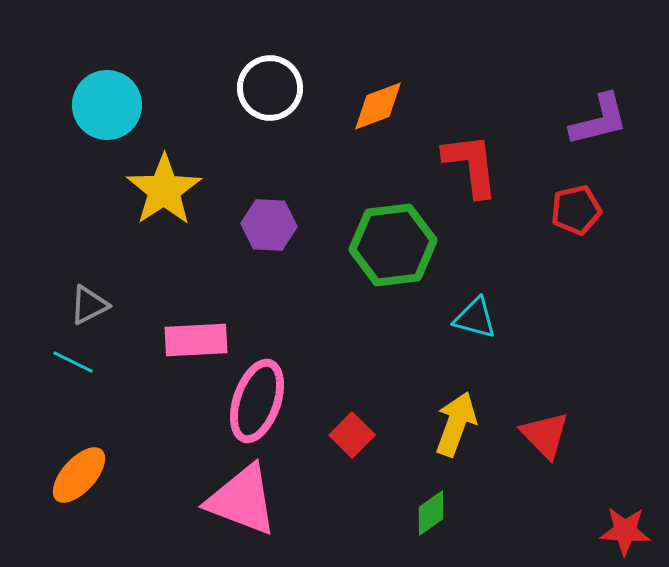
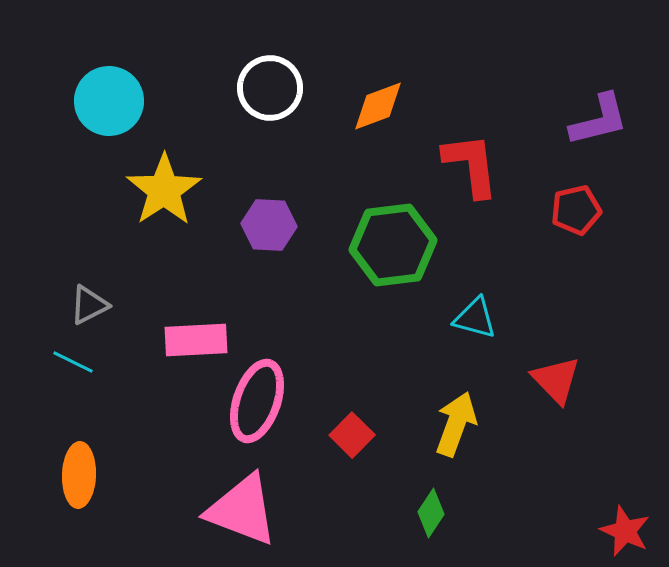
cyan circle: moved 2 px right, 4 px up
red triangle: moved 11 px right, 55 px up
orange ellipse: rotated 40 degrees counterclockwise
pink triangle: moved 10 px down
green diamond: rotated 21 degrees counterclockwise
red star: rotated 21 degrees clockwise
